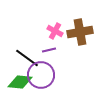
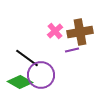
pink cross: rotated 21 degrees clockwise
purple line: moved 23 px right
green diamond: rotated 25 degrees clockwise
